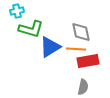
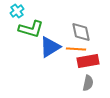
cyan cross: rotated 24 degrees counterclockwise
gray semicircle: moved 5 px right, 4 px up
